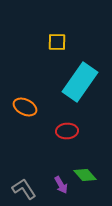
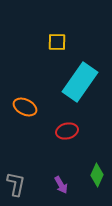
red ellipse: rotated 10 degrees counterclockwise
green diamond: moved 12 px right; rotated 65 degrees clockwise
gray L-shape: moved 8 px left, 5 px up; rotated 45 degrees clockwise
